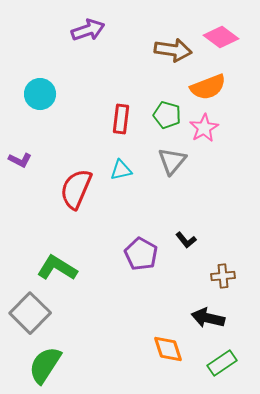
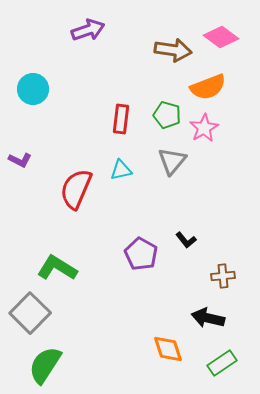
cyan circle: moved 7 px left, 5 px up
